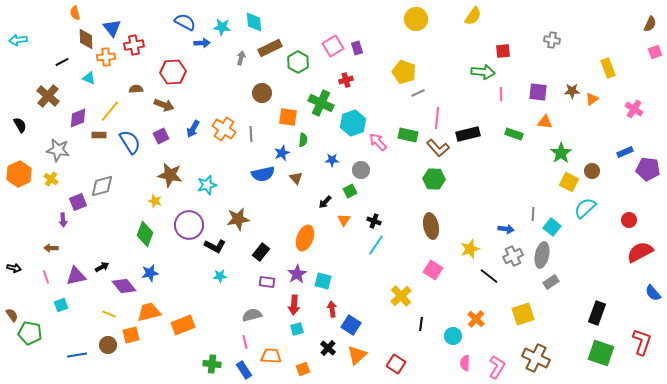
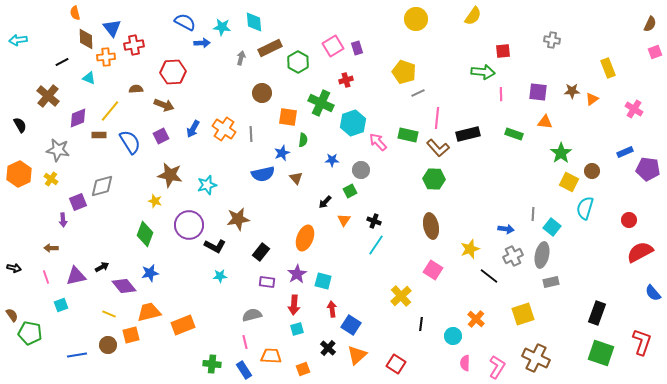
cyan semicircle at (585, 208): rotated 30 degrees counterclockwise
gray rectangle at (551, 282): rotated 21 degrees clockwise
